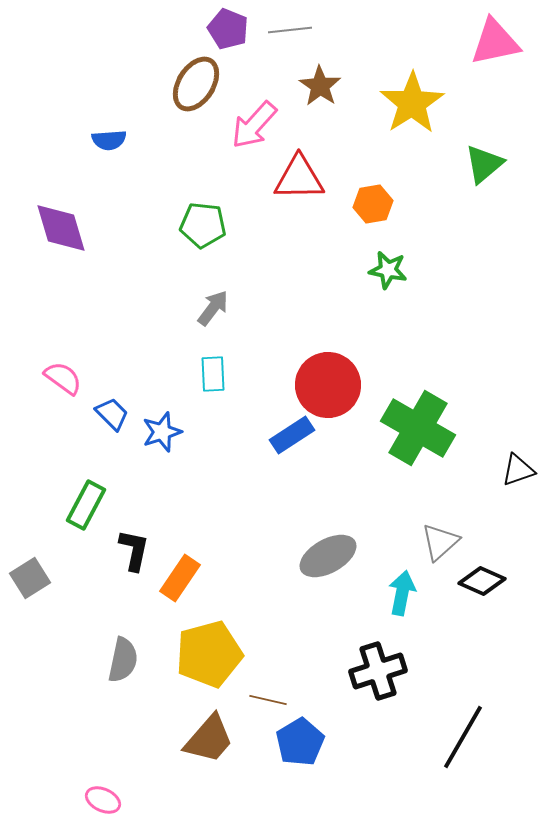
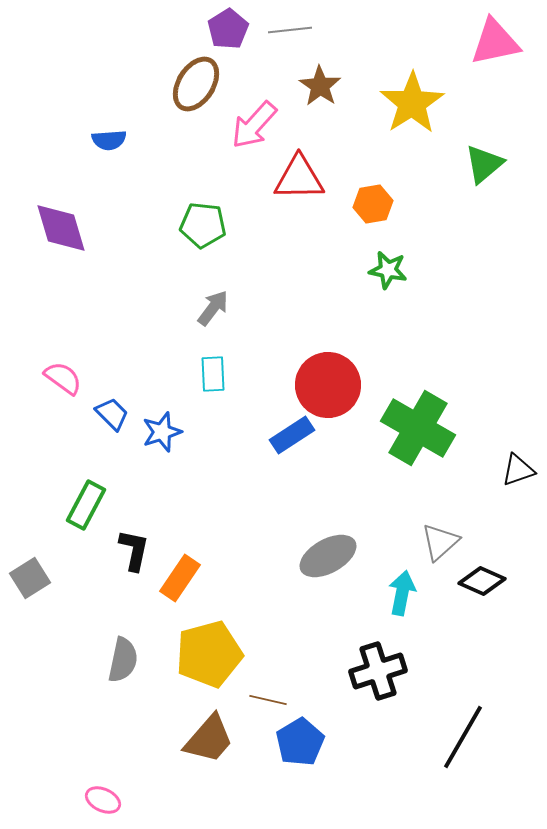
purple pentagon: rotated 18 degrees clockwise
